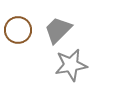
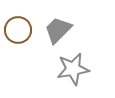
gray star: moved 2 px right, 4 px down
